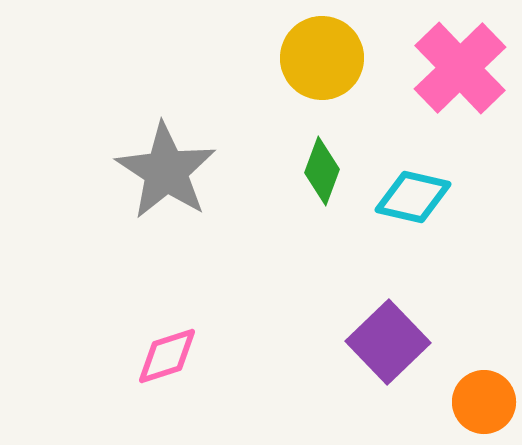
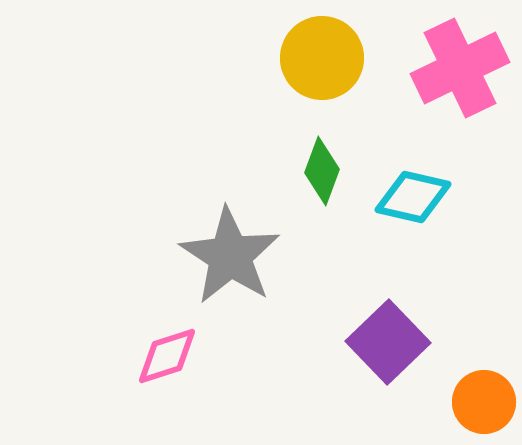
pink cross: rotated 18 degrees clockwise
gray star: moved 64 px right, 85 px down
